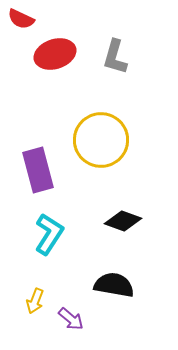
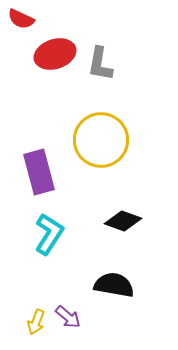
gray L-shape: moved 15 px left, 7 px down; rotated 6 degrees counterclockwise
purple rectangle: moved 1 px right, 2 px down
yellow arrow: moved 1 px right, 21 px down
purple arrow: moved 3 px left, 2 px up
